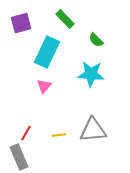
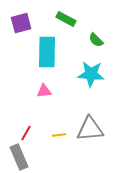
green rectangle: moved 1 px right; rotated 18 degrees counterclockwise
cyan rectangle: rotated 24 degrees counterclockwise
pink triangle: moved 5 px down; rotated 42 degrees clockwise
gray triangle: moved 3 px left, 1 px up
